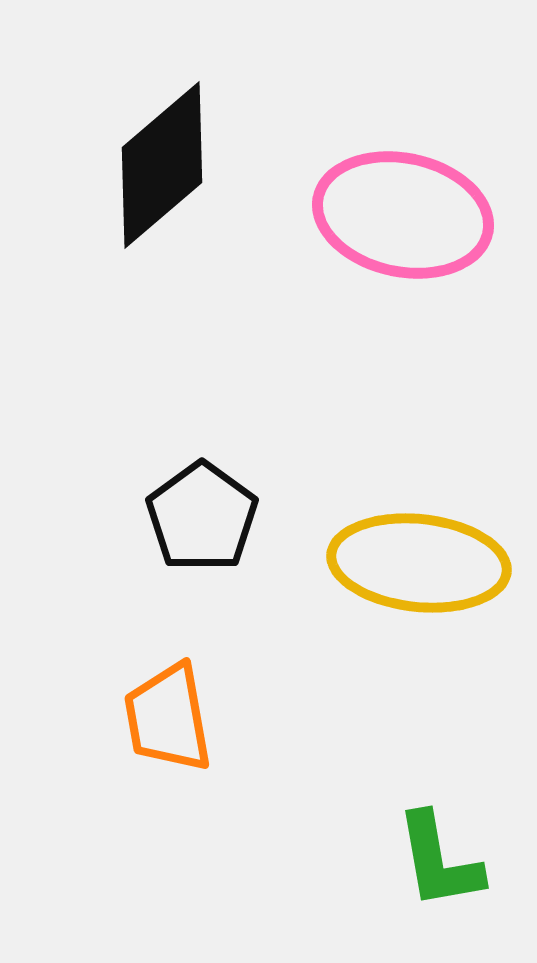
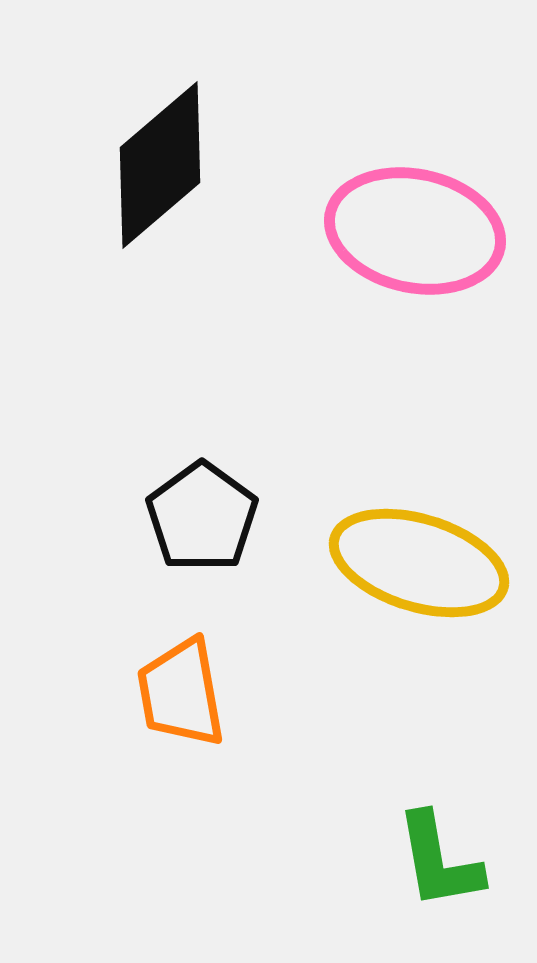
black diamond: moved 2 px left
pink ellipse: moved 12 px right, 16 px down
yellow ellipse: rotated 11 degrees clockwise
orange trapezoid: moved 13 px right, 25 px up
